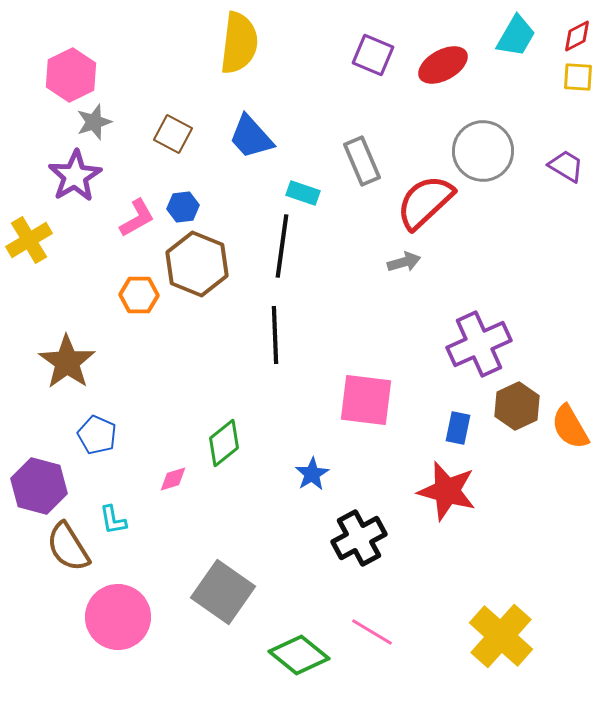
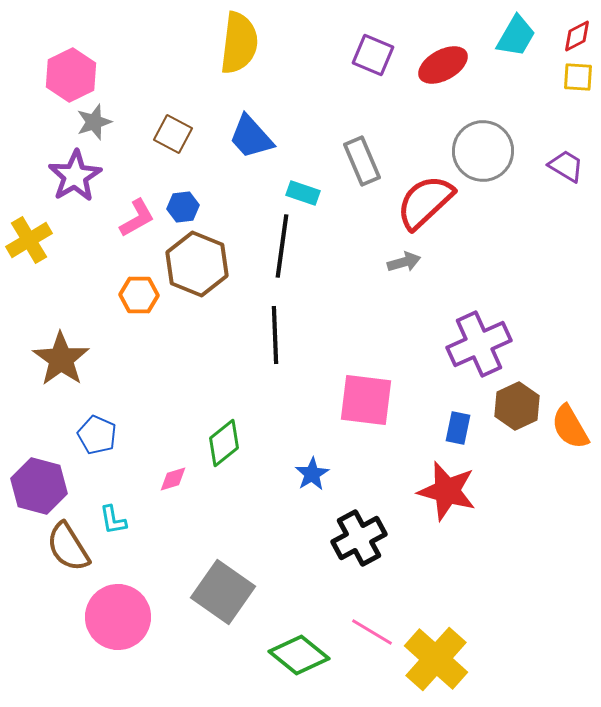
brown star at (67, 362): moved 6 px left, 3 px up
yellow cross at (501, 636): moved 65 px left, 23 px down
